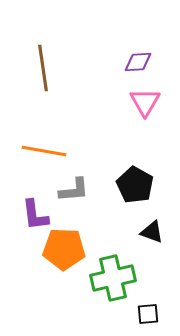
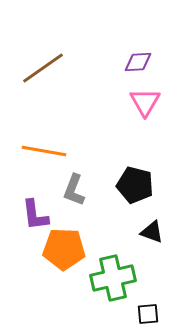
brown line: rotated 63 degrees clockwise
black pentagon: rotated 15 degrees counterclockwise
gray L-shape: rotated 116 degrees clockwise
